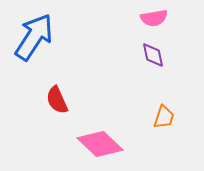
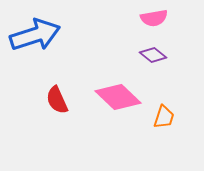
blue arrow: moved 1 px right, 2 px up; rotated 39 degrees clockwise
purple diamond: rotated 40 degrees counterclockwise
pink diamond: moved 18 px right, 47 px up
